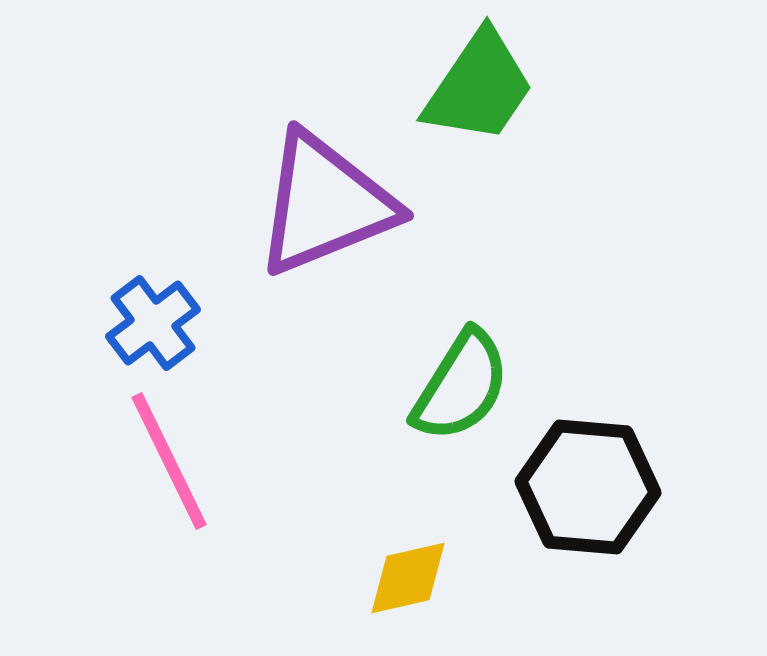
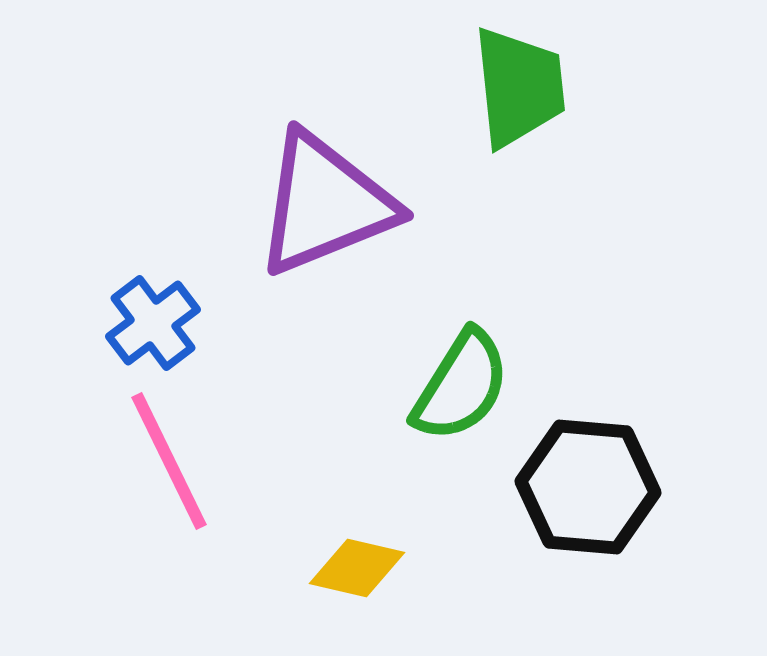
green trapezoid: moved 40 px right; rotated 40 degrees counterclockwise
yellow diamond: moved 51 px left, 10 px up; rotated 26 degrees clockwise
